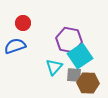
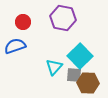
red circle: moved 1 px up
purple hexagon: moved 6 px left, 22 px up
cyan square: rotated 10 degrees counterclockwise
